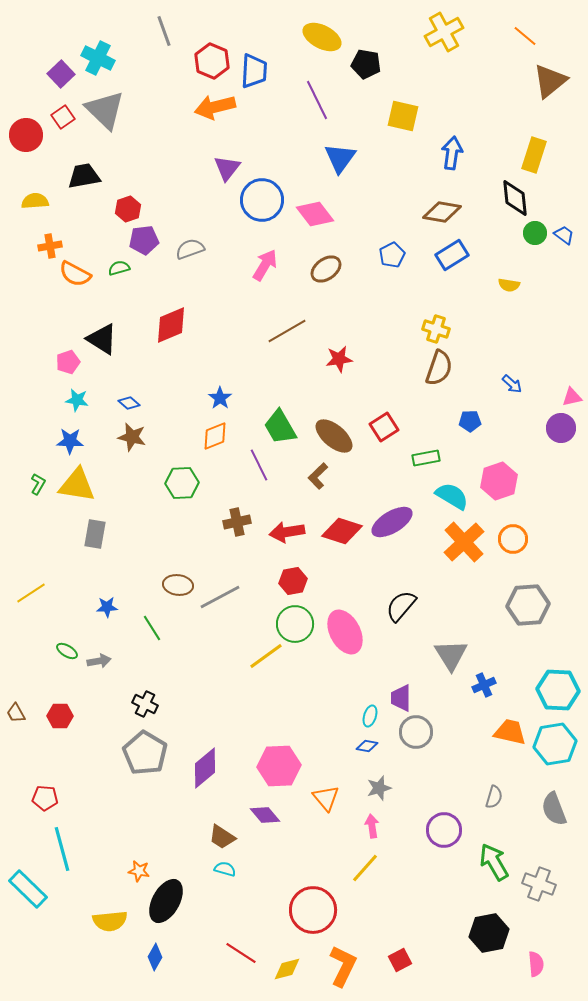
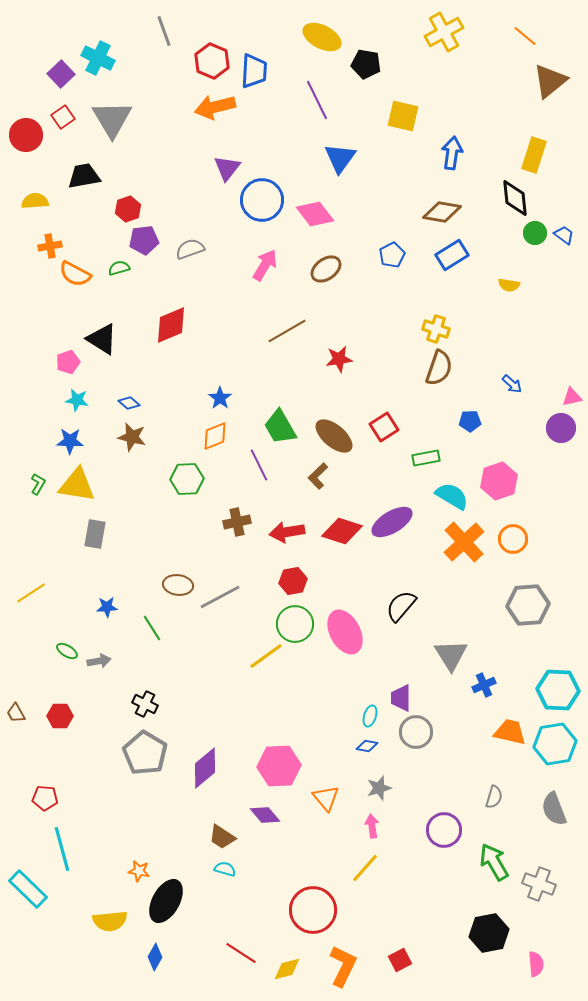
gray triangle at (105, 110): moved 7 px right, 9 px down; rotated 15 degrees clockwise
green hexagon at (182, 483): moved 5 px right, 4 px up
